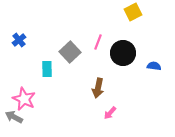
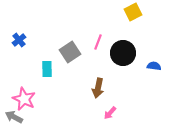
gray square: rotated 10 degrees clockwise
